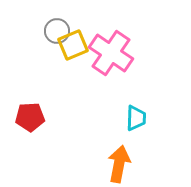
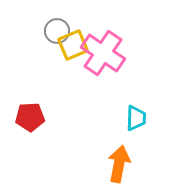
pink cross: moved 8 px left
